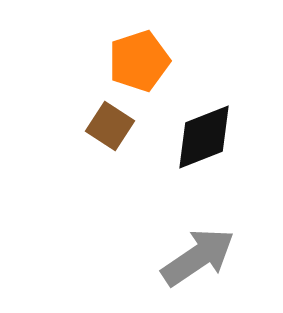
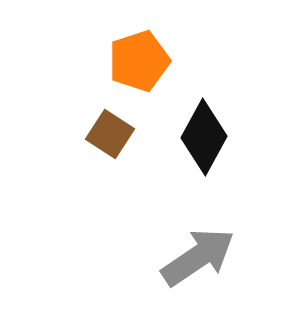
brown square: moved 8 px down
black diamond: rotated 40 degrees counterclockwise
